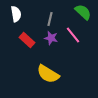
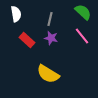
pink line: moved 9 px right, 1 px down
